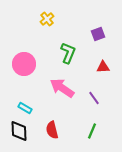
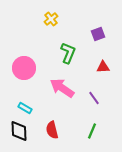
yellow cross: moved 4 px right
pink circle: moved 4 px down
